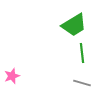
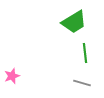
green trapezoid: moved 3 px up
green line: moved 3 px right
